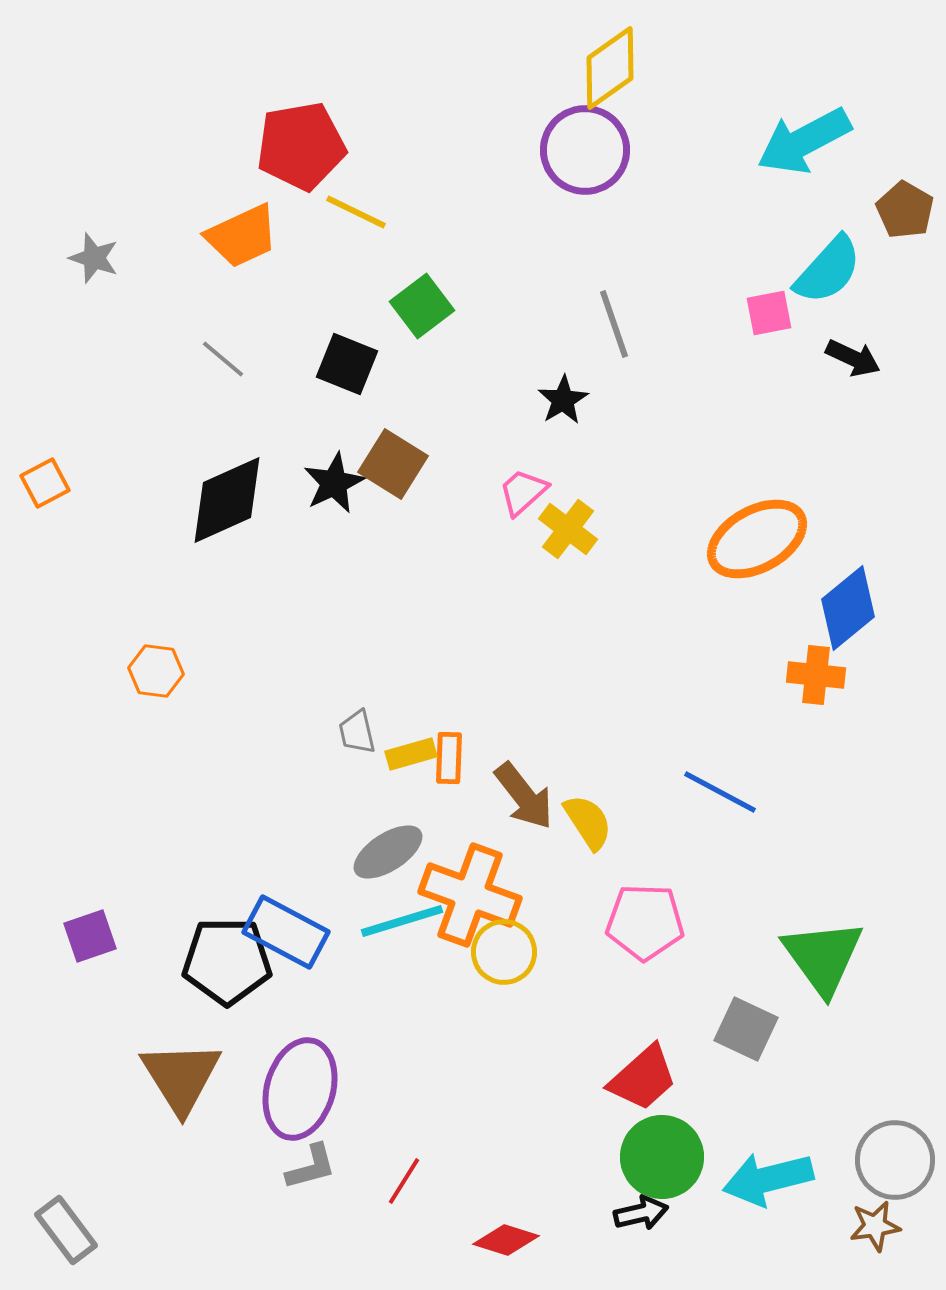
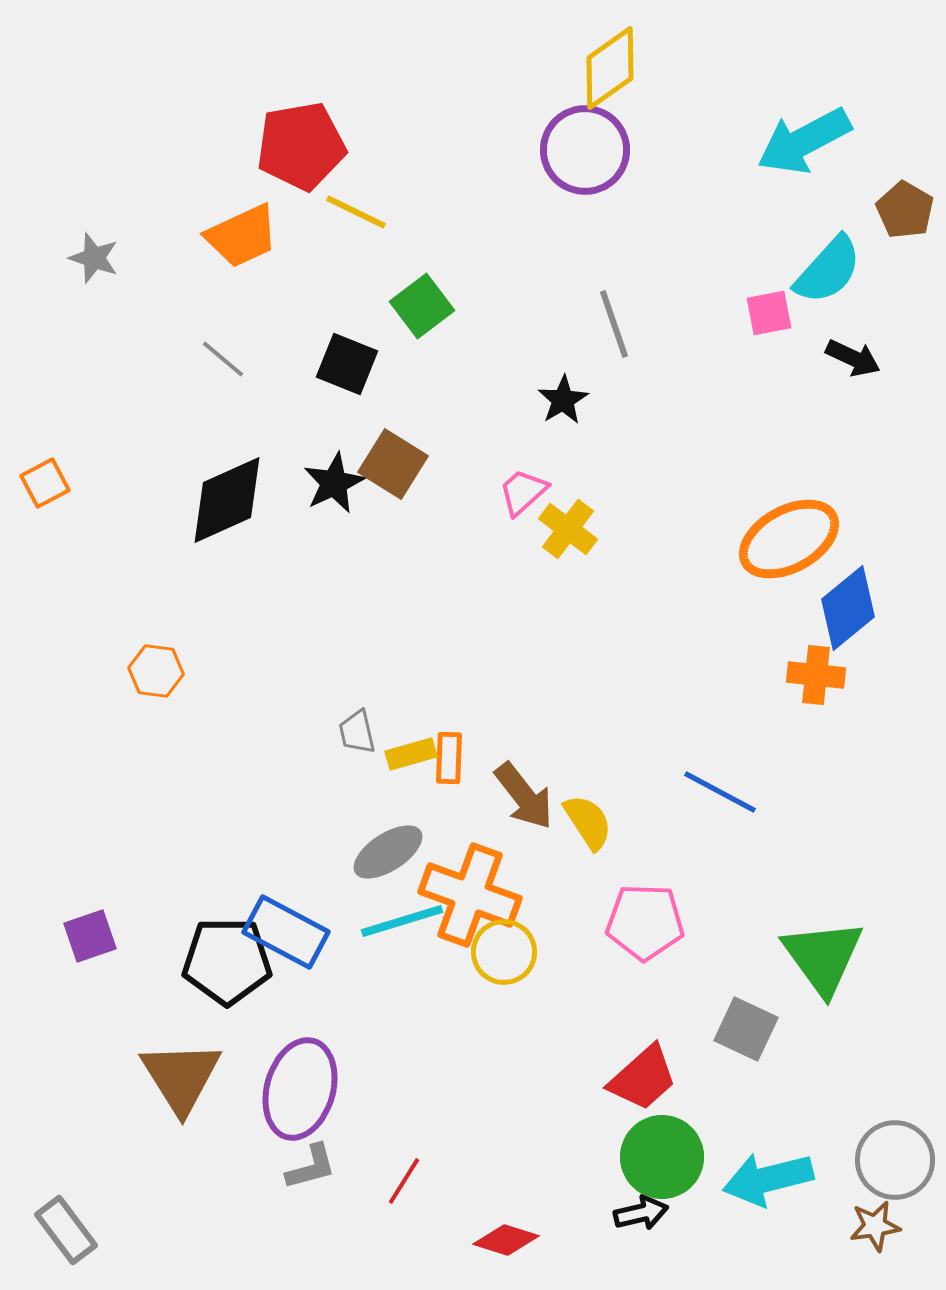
orange ellipse at (757, 539): moved 32 px right
